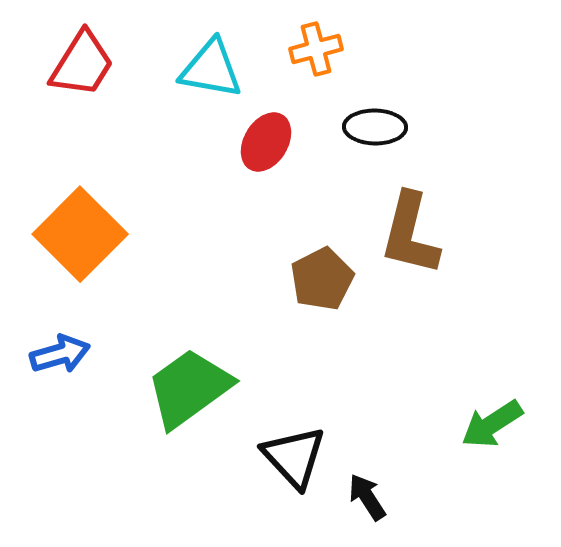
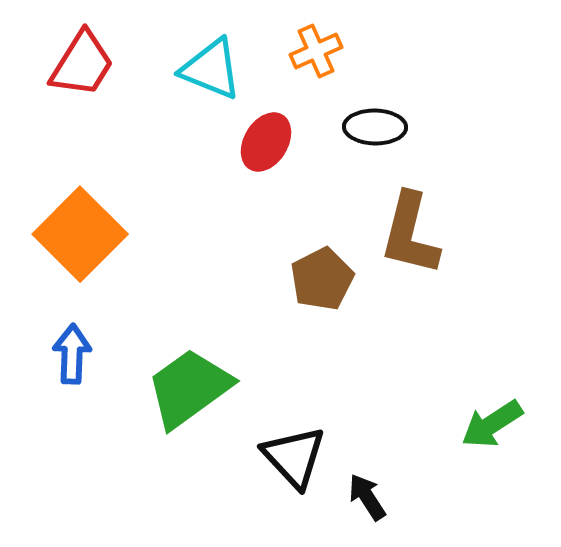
orange cross: moved 2 px down; rotated 9 degrees counterclockwise
cyan triangle: rotated 12 degrees clockwise
blue arrow: moved 12 px right; rotated 72 degrees counterclockwise
